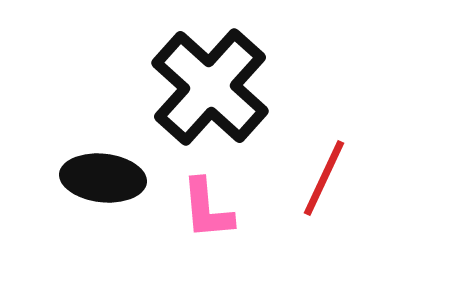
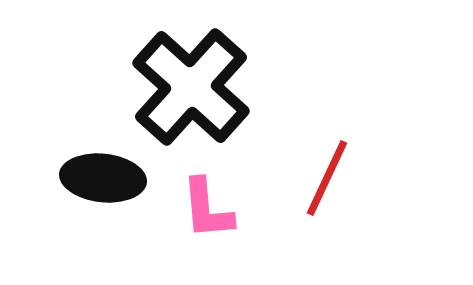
black cross: moved 19 px left
red line: moved 3 px right
